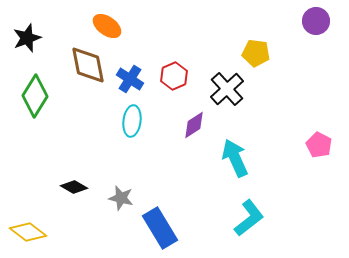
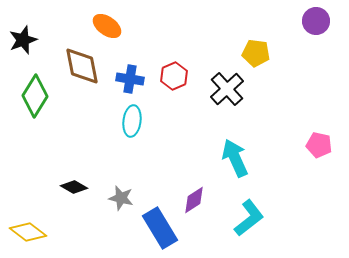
black star: moved 4 px left, 2 px down
brown diamond: moved 6 px left, 1 px down
blue cross: rotated 24 degrees counterclockwise
purple diamond: moved 75 px down
pink pentagon: rotated 15 degrees counterclockwise
